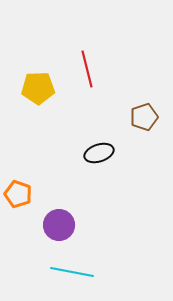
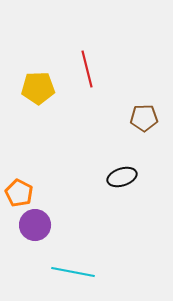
brown pentagon: moved 1 px down; rotated 16 degrees clockwise
black ellipse: moved 23 px right, 24 px down
orange pentagon: moved 1 px right, 1 px up; rotated 8 degrees clockwise
purple circle: moved 24 px left
cyan line: moved 1 px right
